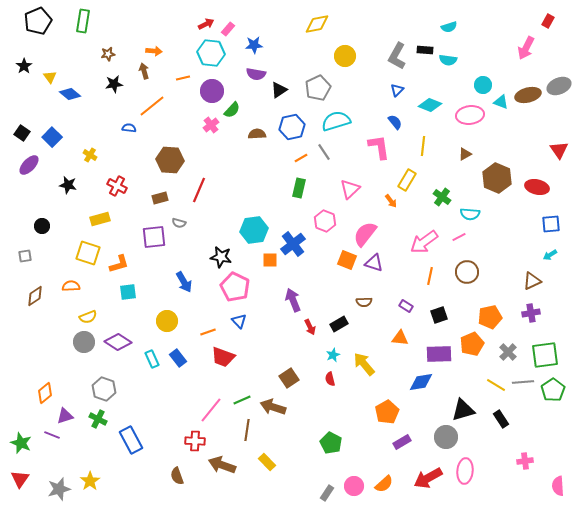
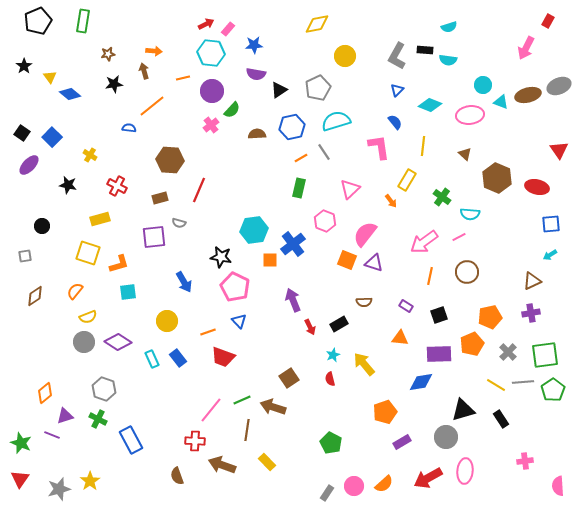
brown triangle at (465, 154): rotated 48 degrees counterclockwise
orange semicircle at (71, 286): moved 4 px right, 5 px down; rotated 48 degrees counterclockwise
orange pentagon at (387, 412): moved 2 px left; rotated 10 degrees clockwise
